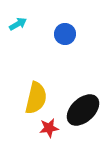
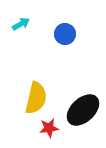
cyan arrow: moved 3 px right
